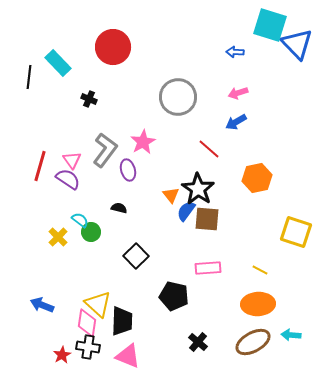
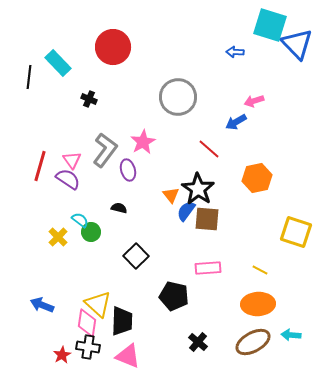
pink arrow at (238, 93): moved 16 px right, 8 px down
